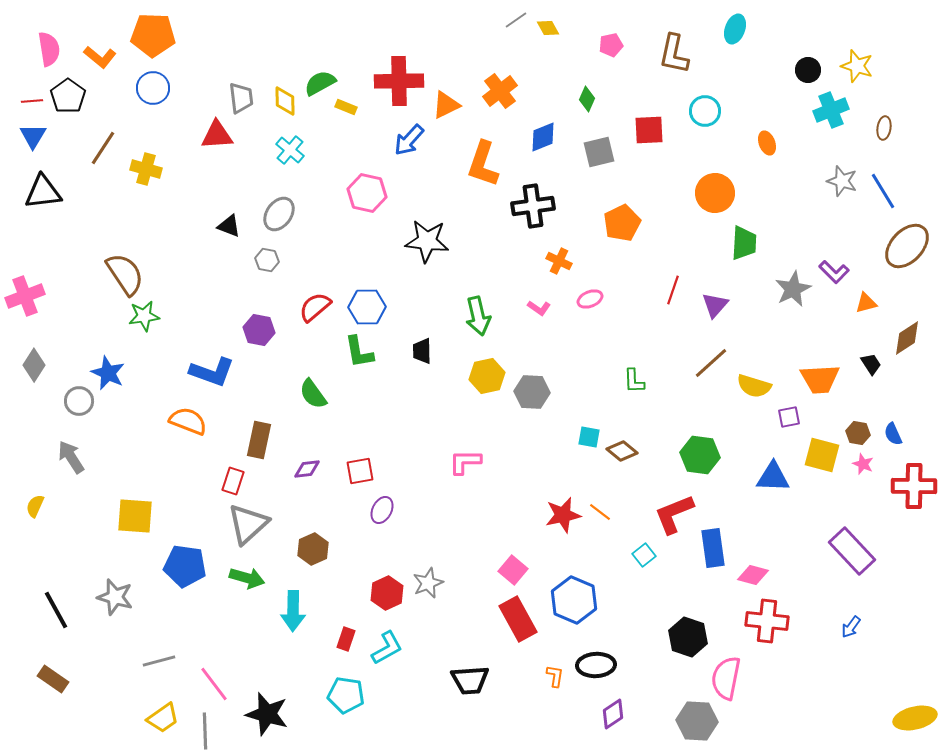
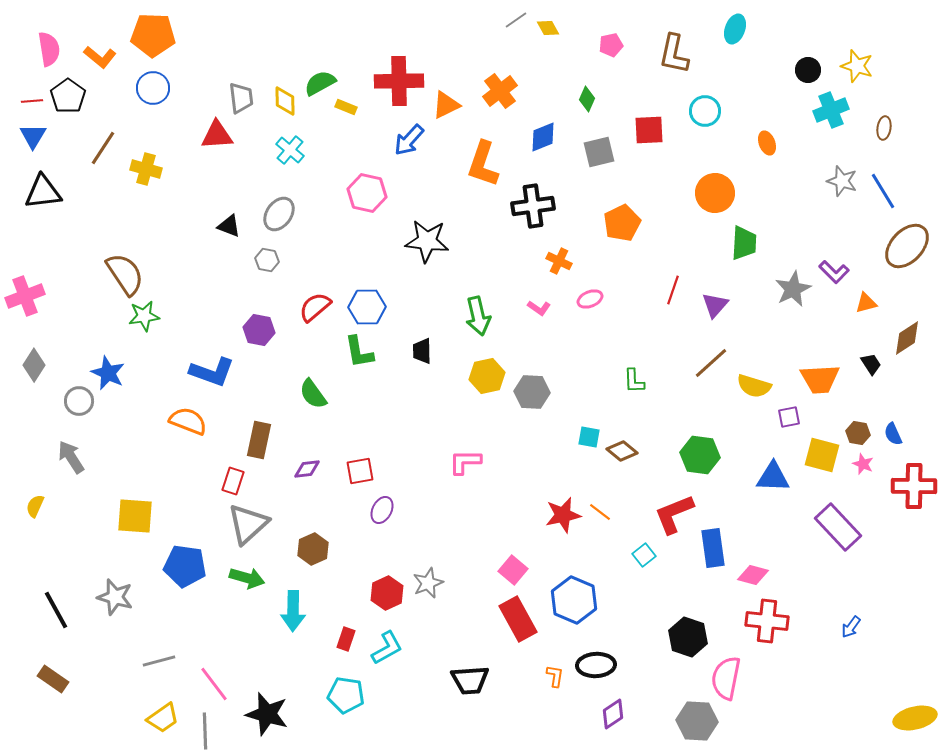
purple rectangle at (852, 551): moved 14 px left, 24 px up
